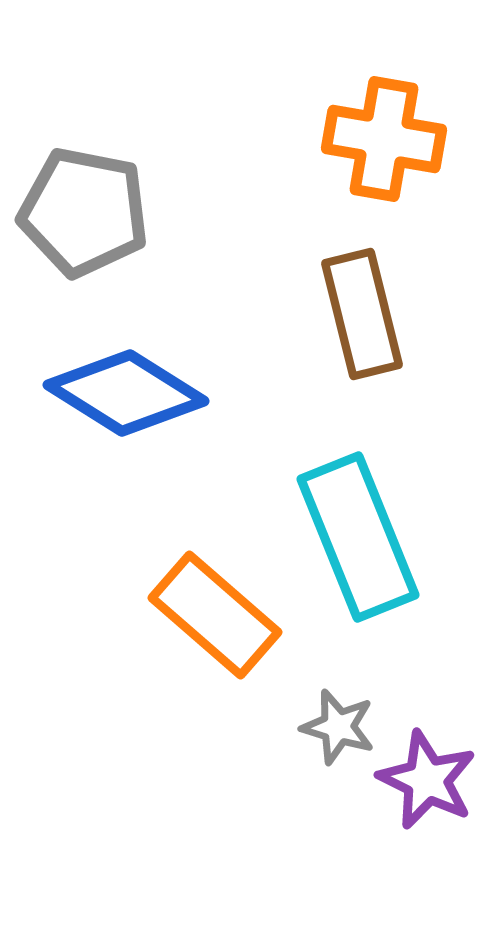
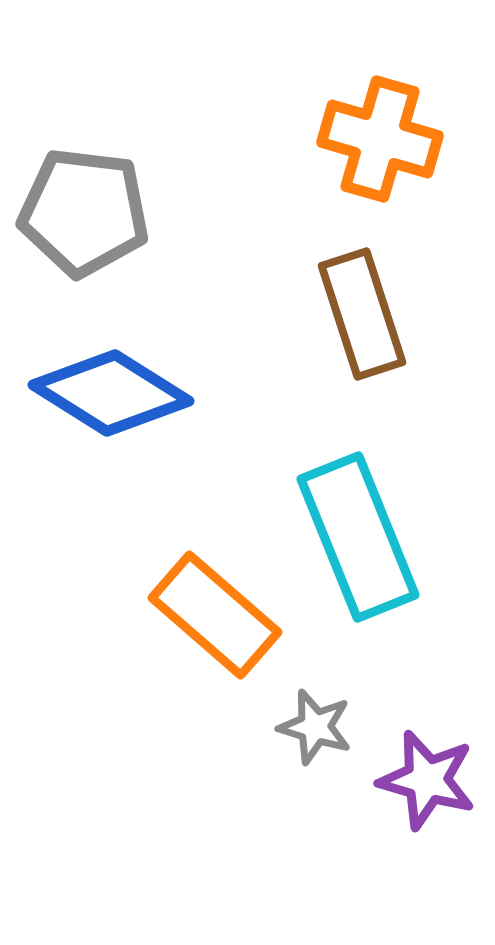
orange cross: moved 4 px left; rotated 6 degrees clockwise
gray pentagon: rotated 4 degrees counterclockwise
brown rectangle: rotated 4 degrees counterclockwise
blue diamond: moved 15 px left
gray star: moved 23 px left
purple star: rotated 10 degrees counterclockwise
